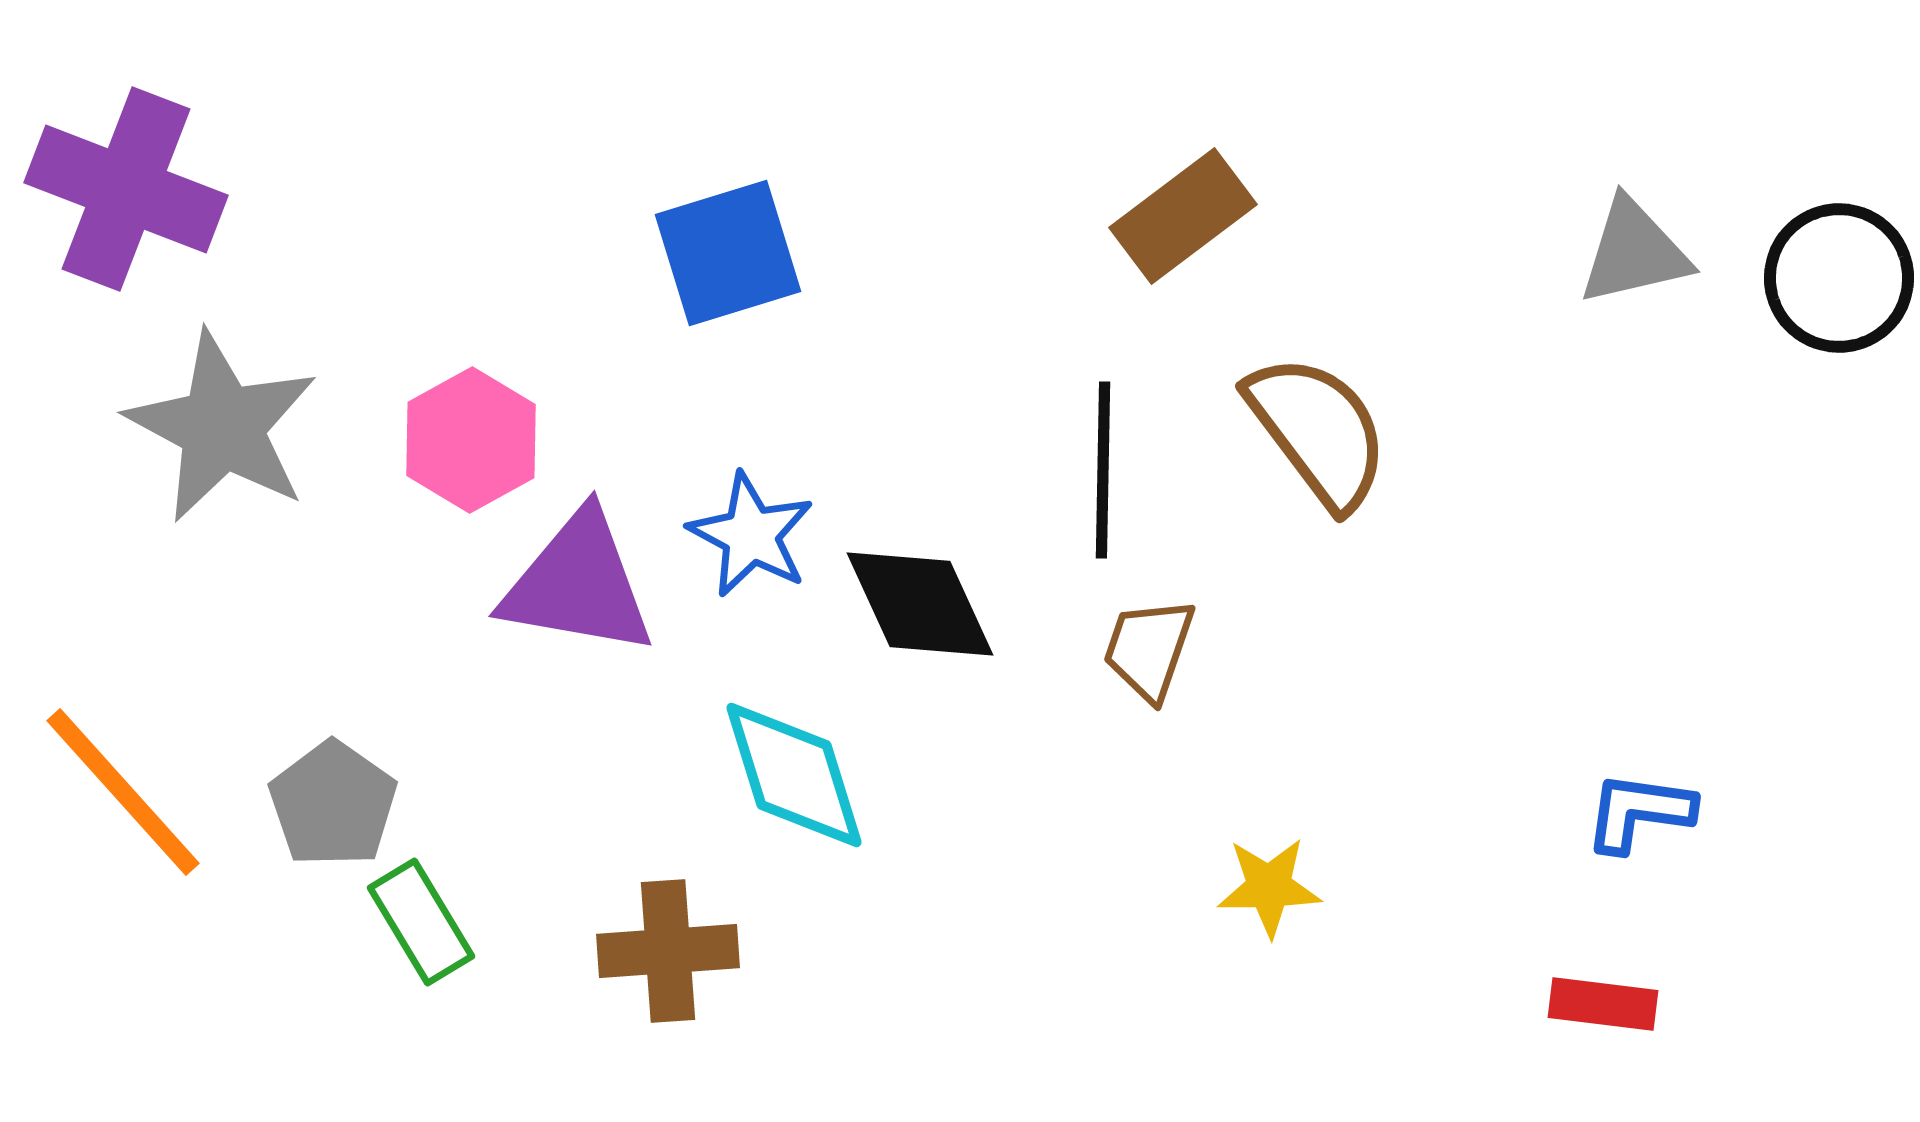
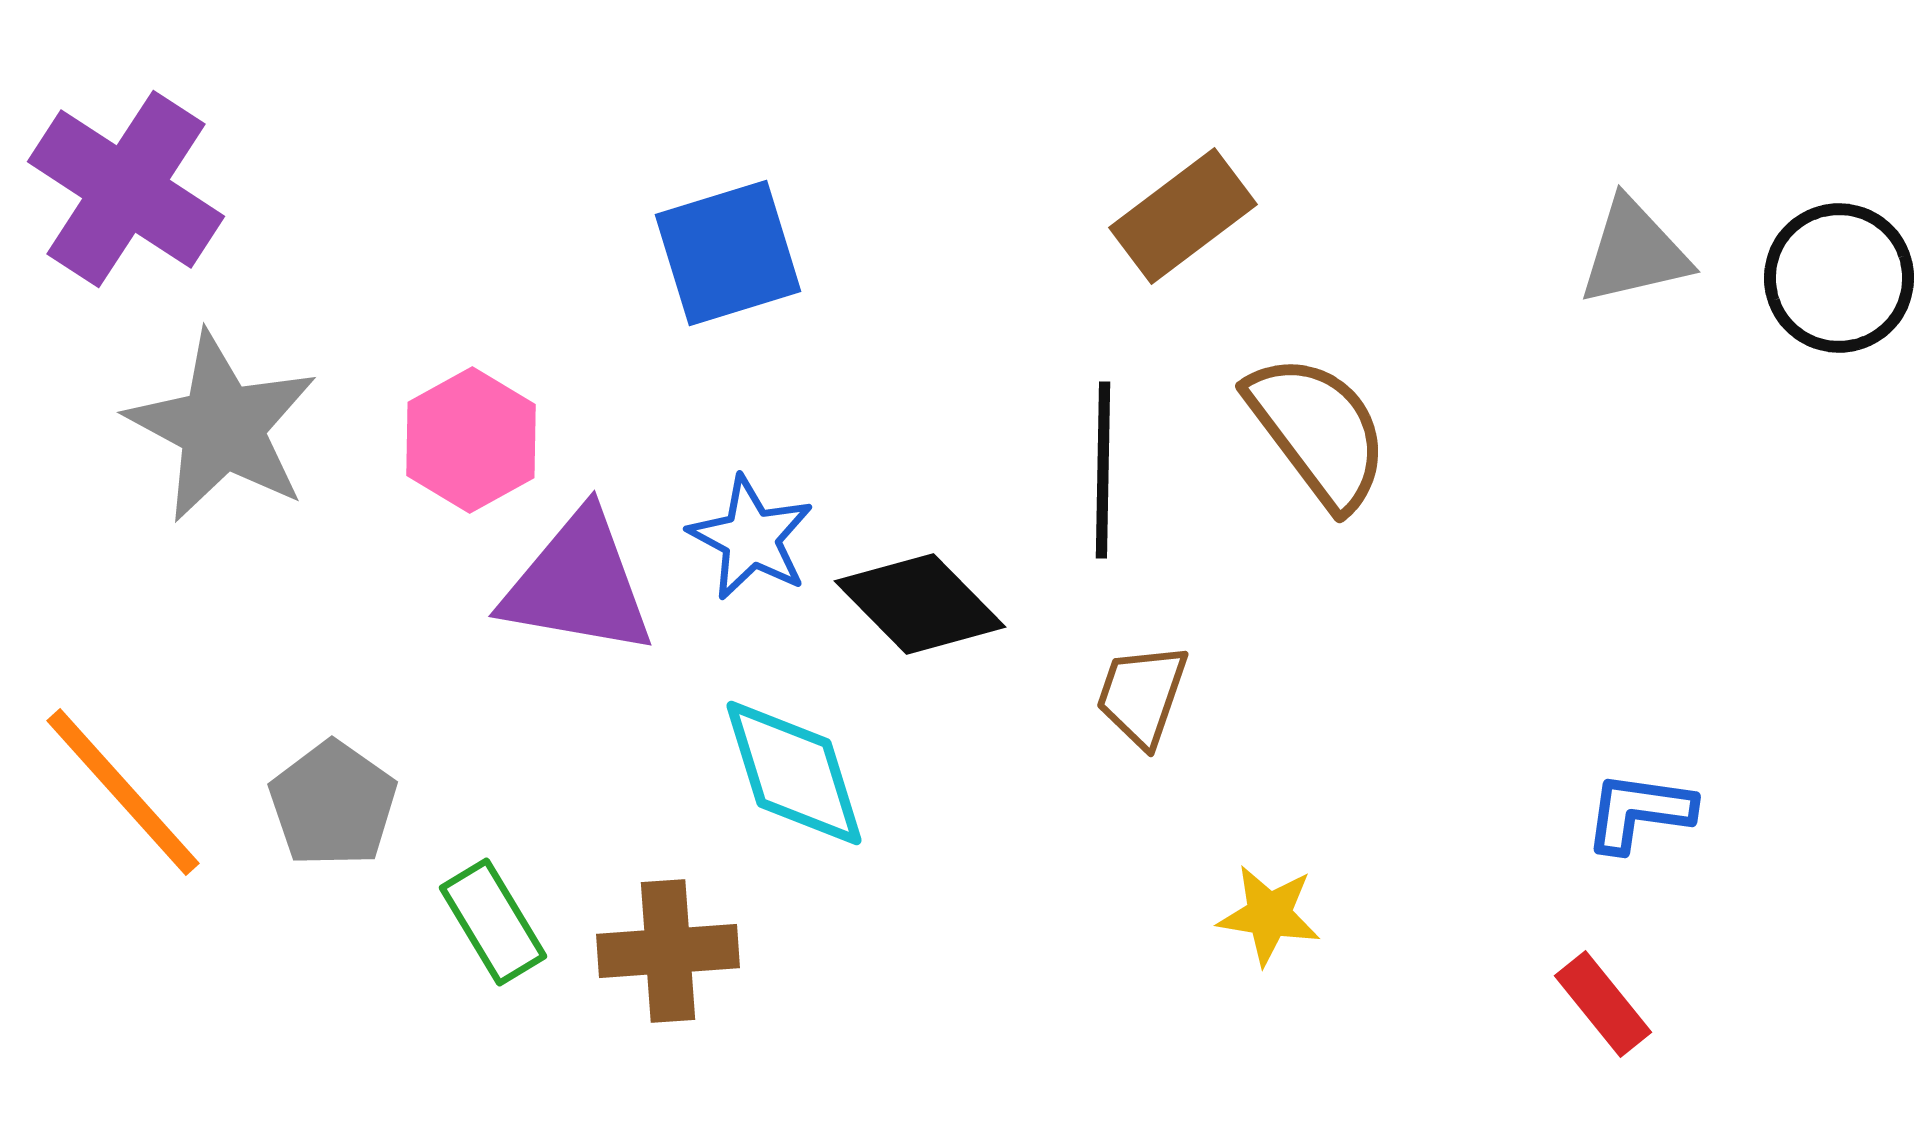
purple cross: rotated 12 degrees clockwise
blue star: moved 3 px down
black diamond: rotated 20 degrees counterclockwise
brown trapezoid: moved 7 px left, 46 px down
cyan diamond: moved 2 px up
yellow star: moved 28 px down; rotated 10 degrees clockwise
green rectangle: moved 72 px right
red rectangle: rotated 44 degrees clockwise
